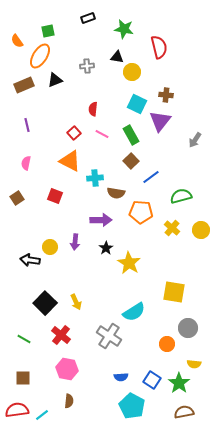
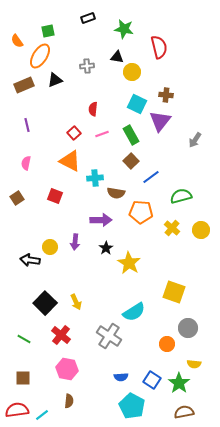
pink line at (102, 134): rotated 48 degrees counterclockwise
yellow square at (174, 292): rotated 10 degrees clockwise
